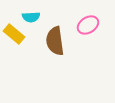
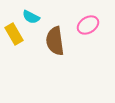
cyan semicircle: rotated 30 degrees clockwise
yellow rectangle: rotated 20 degrees clockwise
